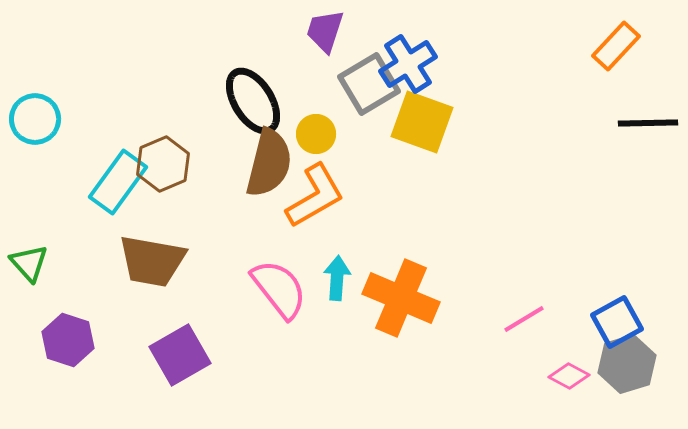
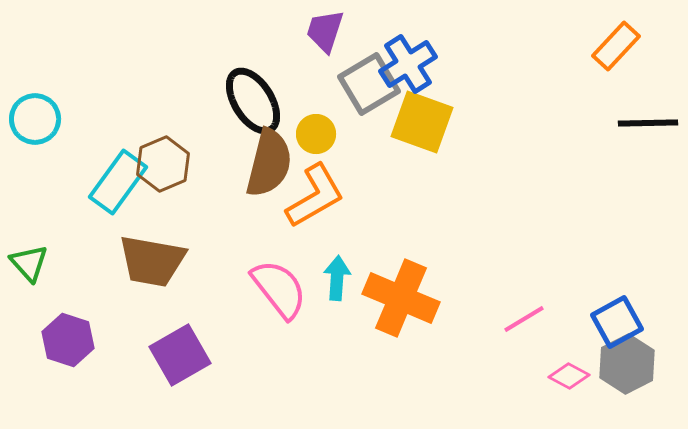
gray hexagon: rotated 10 degrees counterclockwise
